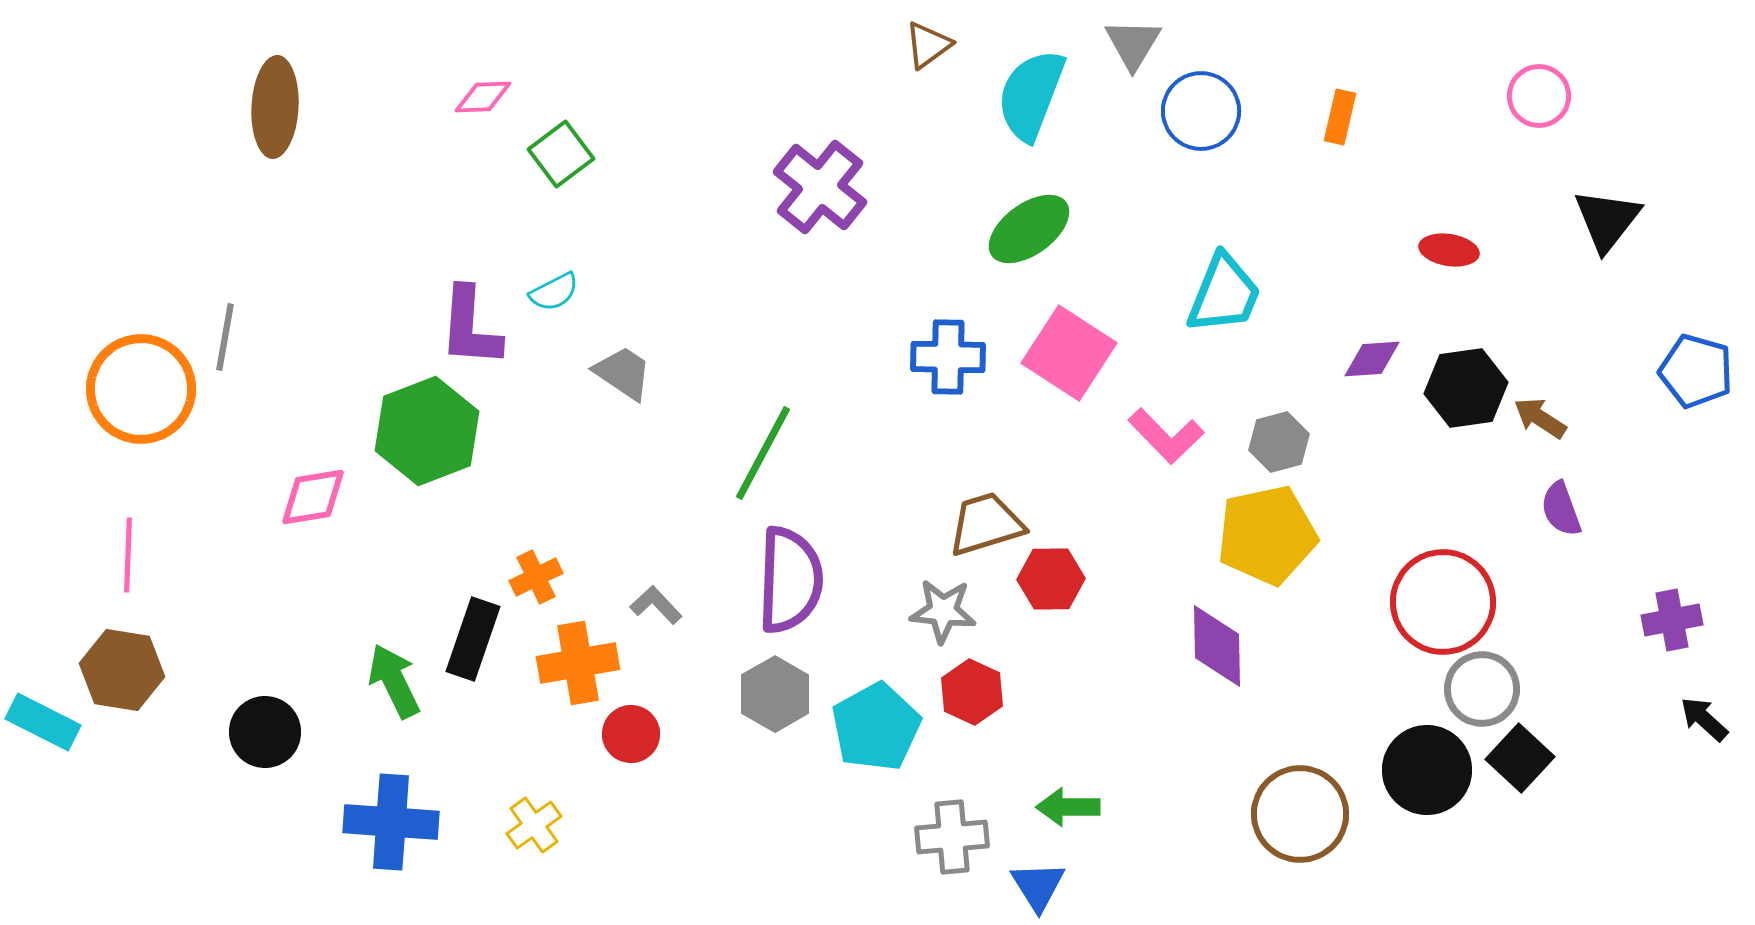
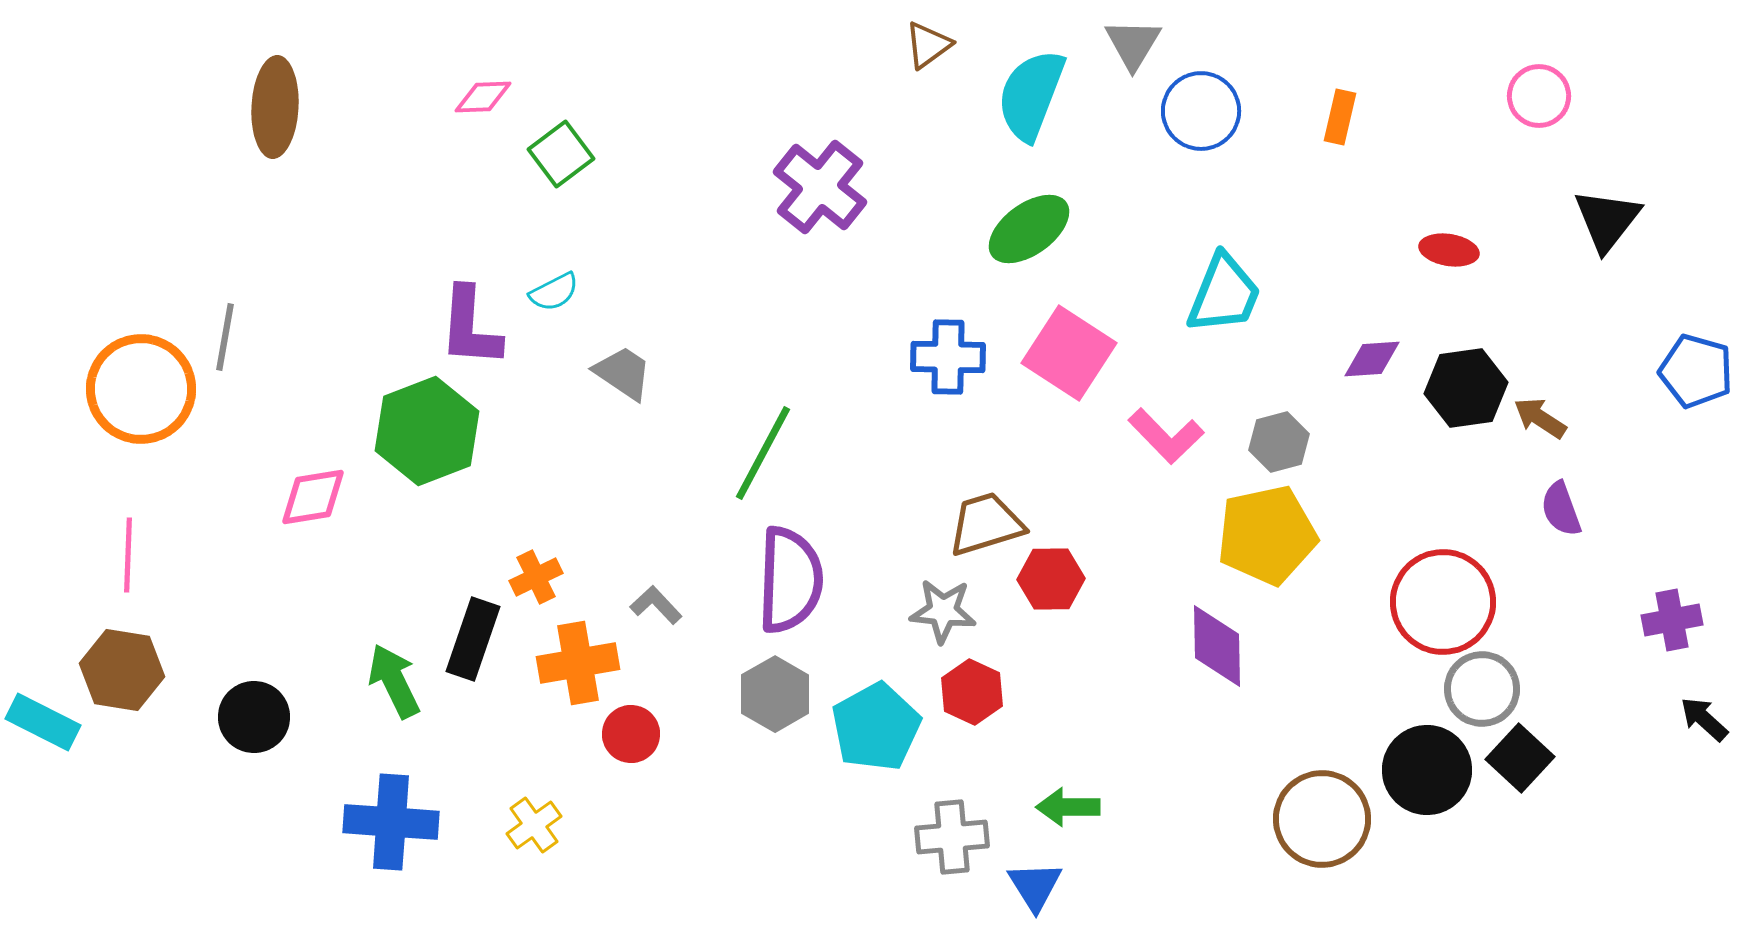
black circle at (265, 732): moved 11 px left, 15 px up
brown circle at (1300, 814): moved 22 px right, 5 px down
blue triangle at (1038, 886): moved 3 px left
